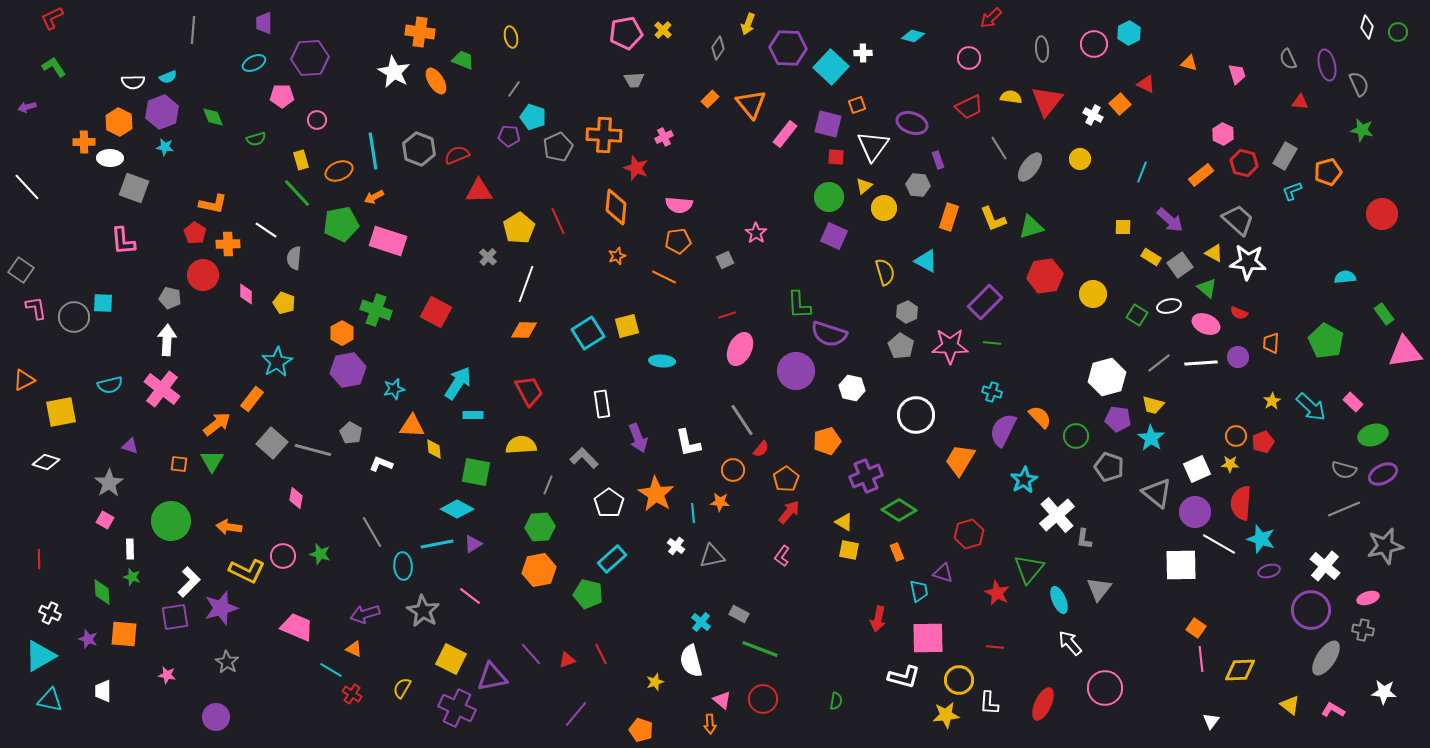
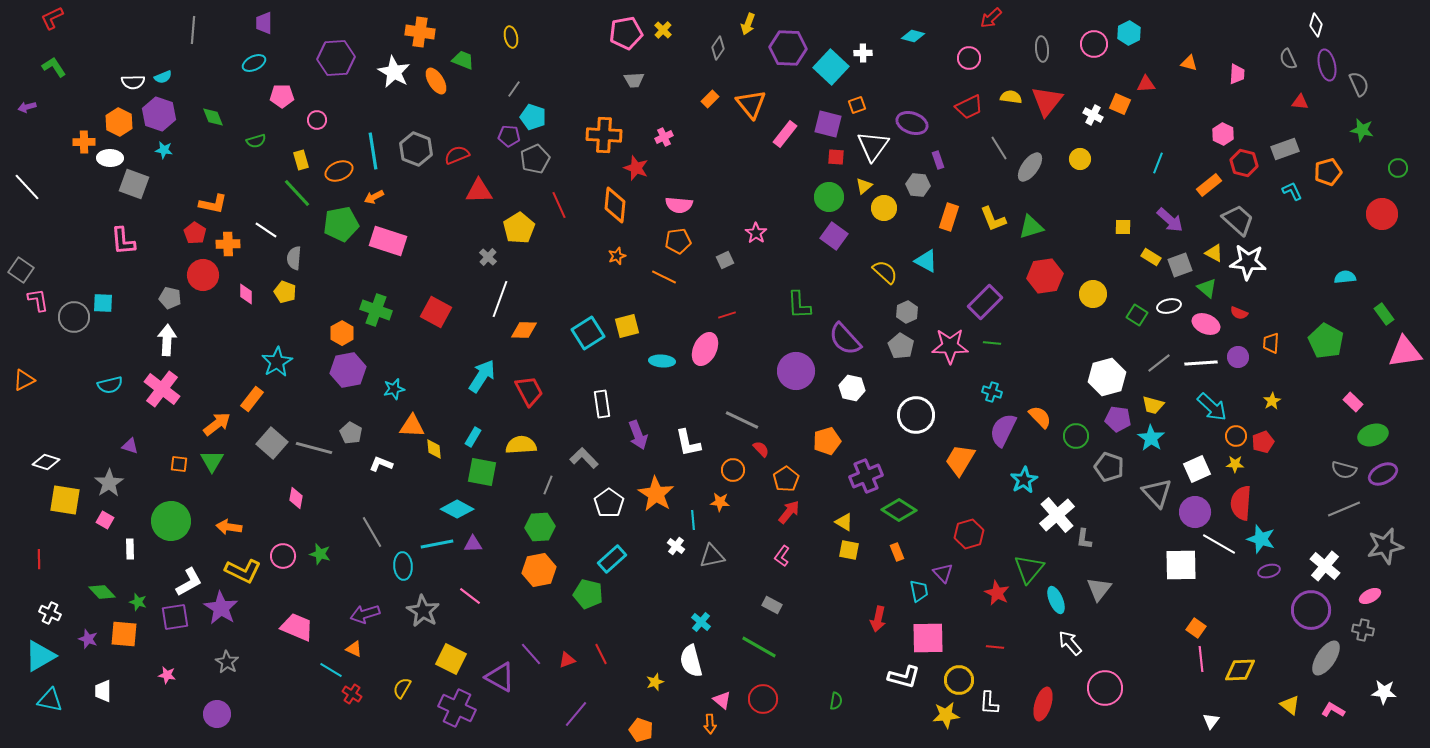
white diamond at (1367, 27): moved 51 px left, 2 px up
green circle at (1398, 32): moved 136 px down
purple hexagon at (310, 58): moved 26 px right
pink trapezoid at (1237, 74): rotated 20 degrees clockwise
cyan semicircle at (168, 77): moved 5 px left
red triangle at (1146, 84): rotated 30 degrees counterclockwise
orange square at (1120, 104): rotated 25 degrees counterclockwise
purple hexagon at (162, 112): moved 3 px left, 2 px down; rotated 20 degrees counterclockwise
green semicircle at (256, 139): moved 2 px down
cyan star at (165, 147): moved 1 px left, 3 px down
gray pentagon at (558, 147): moved 23 px left, 12 px down
gray hexagon at (419, 149): moved 3 px left
gray rectangle at (1285, 156): moved 7 px up; rotated 40 degrees clockwise
cyan line at (1142, 172): moved 16 px right, 9 px up
orange rectangle at (1201, 175): moved 8 px right, 10 px down
gray square at (134, 188): moved 4 px up
cyan L-shape at (1292, 191): rotated 85 degrees clockwise
orange diamond at (616, 207): moved 1 px left, 2 px up
red line at (558, 221): moved 1 px right, 16 px up
purple square at (834, 236): rotated 12 degrees clockwise
gray square at (1180, 265): rotated 15 degrees clockwise
yellow semicircle at (885, 272): rotated 32 degrees counterclockwise
white line at (526, 284): moved 26 px left, 15 px down
yellow pentagon at (284, 303): moved 1 px right, 11 px up
pink L-shape at (36, 308): moved 2 px right, 8 px up
purple semicircle at (829, 334): moved 16 px right, 5 px down; rotated 30 degrees clockwise
pink ellipse at (740, 349): moved 35 px left
cyan arrow at (458, 383): moved 24 px right, 7 px up
cyan arrow at (1311, 407): moved 99 px left
yellow square at (61, 412): moved 4 px right, 88 px down; rotated 20 degrees clockwise
cyan rectangle at (473, 415): moved 22 px down; rotated 60 degrees counterclockwise
gray line at (742, 420): rotated 32 degrees counterclockwise
purple arrow at (638, 438): moved 3 px up
red semicircle at (761, 449): rotated 84 degrees counterclockwise
gray line at (313, 450): moved 1 px right, 2 px up
yellow star at (1230, 464): moved 5 px right
green square at (476, 472): moved 6 px right
gray triangle at (1157, 493): rotated 8 degrees clockwise
cyan line at (693, 513): moved 7 px down
purple triangle at (473, 544): rotated 30 degrees clockwise
yellow L-shape at (247, 571): moved 4 px left
purple triangle at (943, 573): rotated 30 degrees clockwise
green star at (132, 577): moved 6 px right, 25 px down
white L-shape at (189, 582): rotated 16 degrees clockwise
green diamond at (102, 592): rotated 40 degrees counterclockwise
pink ellipse at (1368, 598): moved 2 px right, 2 px up; rotated 10 degrees counterclockwise
cyan ellipse at (1059, 600): moved 3 px left
purple star at (221, 608): rotated 24 degrees counterclockwise
gray rectangle at (739, 614): moved 33 px right, 9 px up
green line at (760, 649): moved 1 px left, 2 px up; rotated 9 degrees clockwise
purple triangle at (492, 677): moved 8 px right; rotated 40 degrees clockwise
red ellipse at (1043, 704): rotated 8 degrees counterclockwise
purple circle at (216, 717): moved 1 px right, 3 px up
